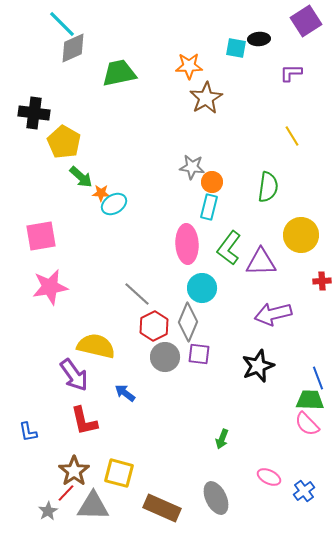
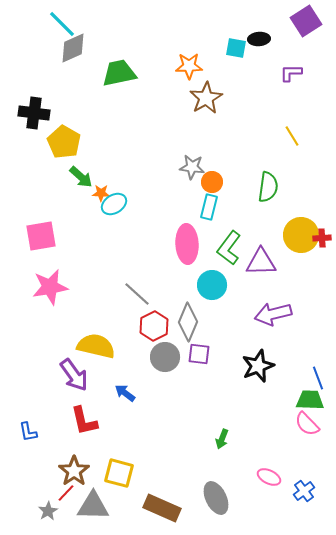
red cross at (322, 281): moved 43 px up
cyan circle at (202, 288): moved 10 px right, 3 px up
